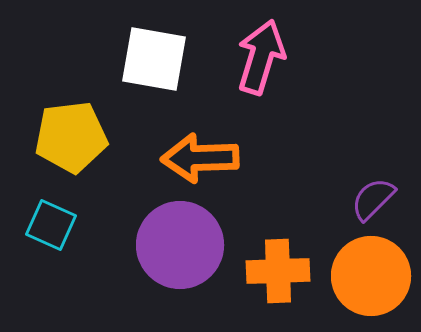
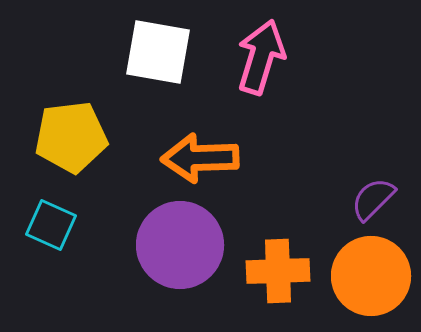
white square: moved 4 px right, 7 px up
